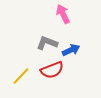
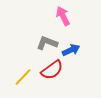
pink arrow: moved 2 px down
red semicircle: rotated 15 degrees counterclockwise
yellow line: moved 2 px right, 1 px down
